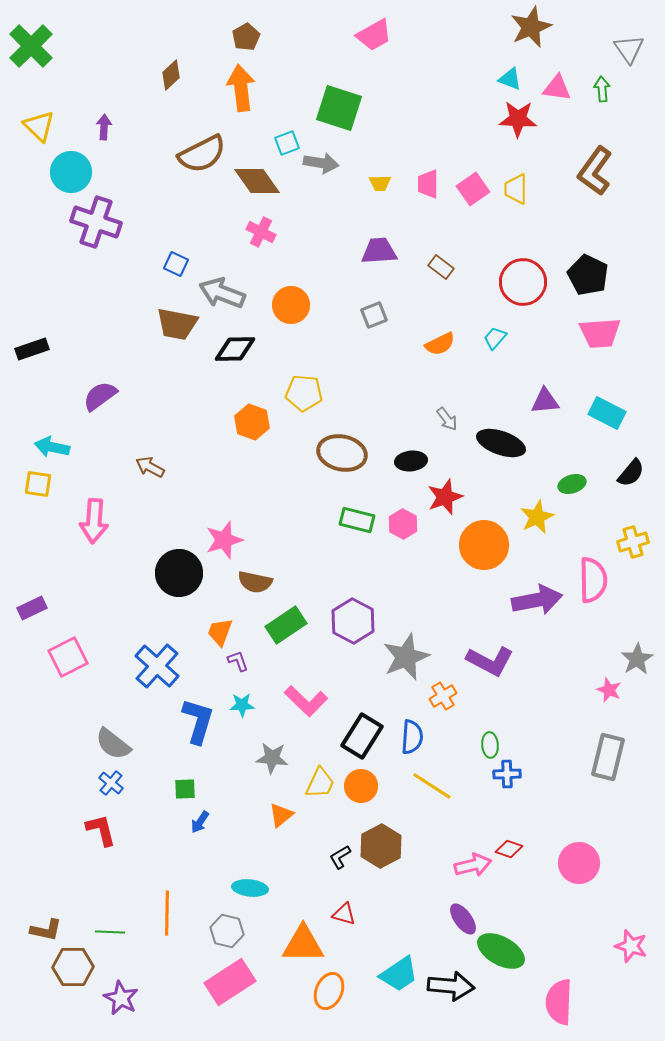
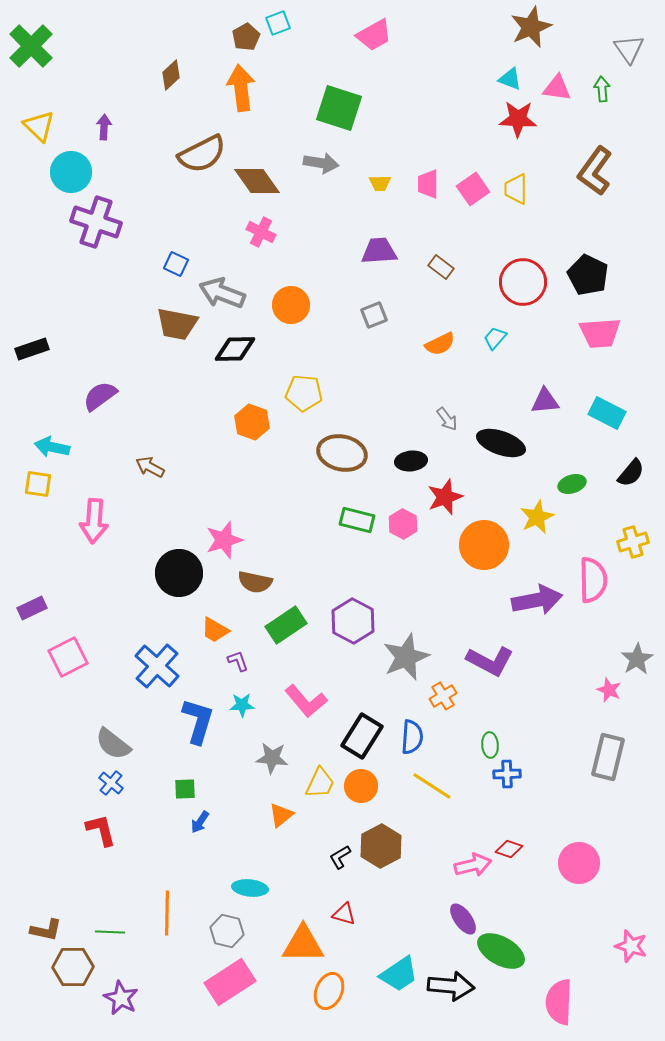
cyan square at (287, 143): moved 9 px left, 120 px up
orange trapezoid at (220, 632): moved 5 px left, 2 px up; rotated 80 degrees counterclockwise
pink L-shape at (306, 701): rotated 6 degrees clockwise
